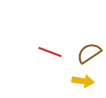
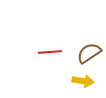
red line: rotated 25 degrees counterclockwise
